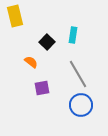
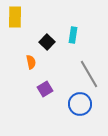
yellow rectangle: moved 1 px down; rotated 15 degrees clockwise
orange semicircle: rotated 40 degrees clockwise
gray line: moved 11 px right
purple square: moved 3 px right, 1 px down; rotated 21 degrees counterclockwise
blue circle: moved 1 px left, 1 px up
